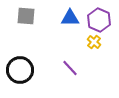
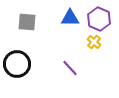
gray square: moved 1 px right, 6 px down
purple hexagon: moved 1 px up
black circle: moved 3 px left, 6 px up
